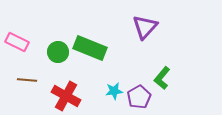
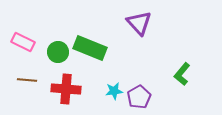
purple triangle: moved 6 px left, 4 px up; rotated 24 degrees counterclockwise
pink rectangle: moved 6 px right
green L-shape: moved 20 px right, 4 px up
red cross: moved 7 px up; rotated 24 degrees counterclockwise
